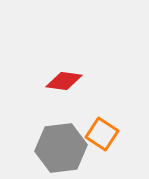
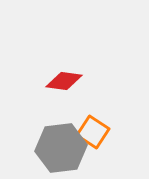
orange square: moved 9 px left, 2 px up
